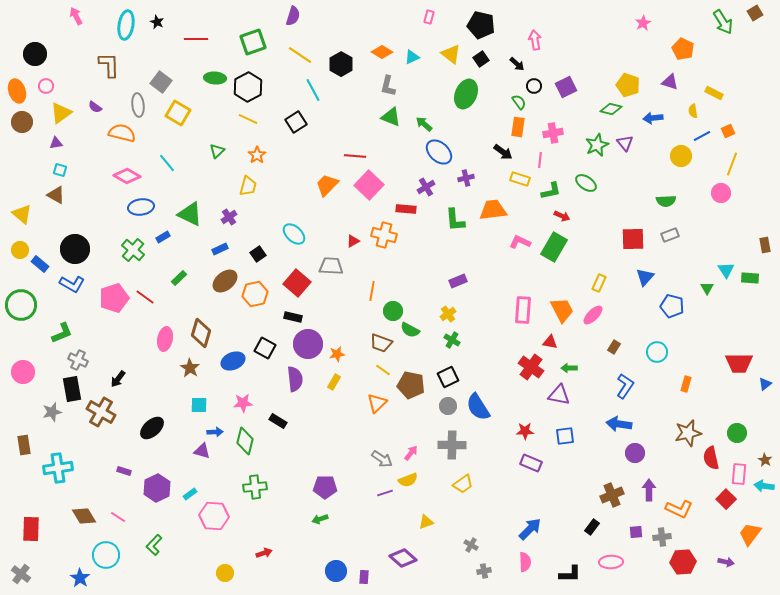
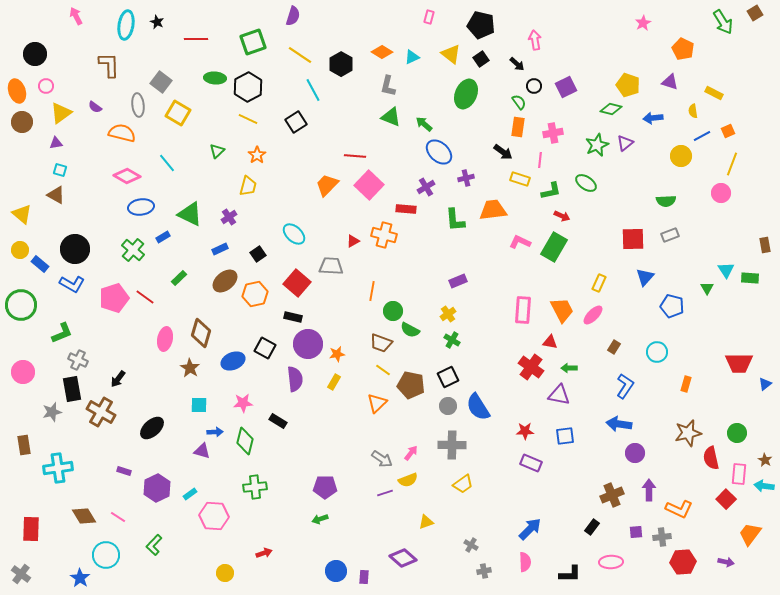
purple triangle at (625, 143): rotated 30 degrees clockwise
